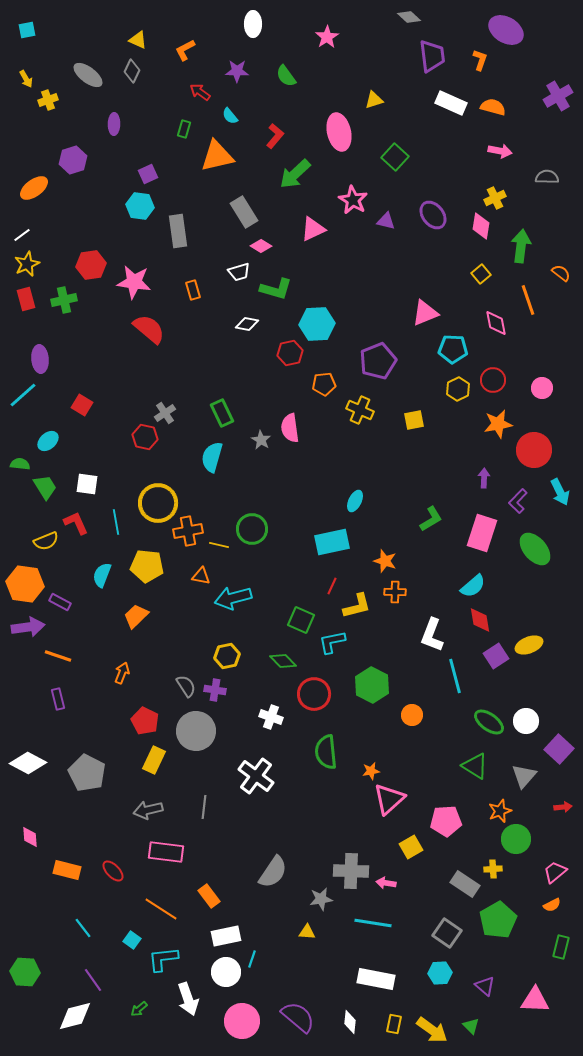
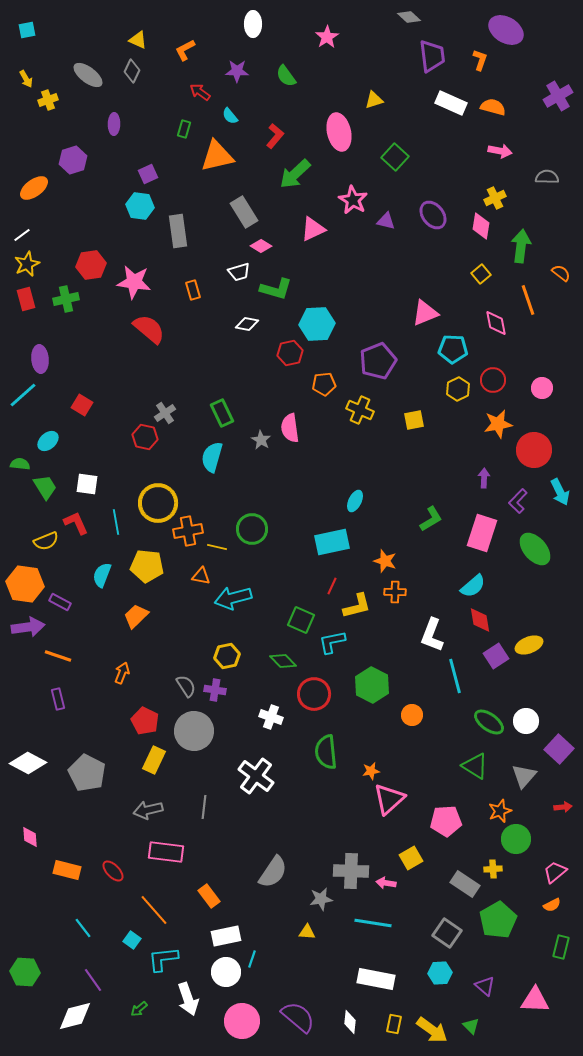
green cross at (64, 300): moved 2 px right, 1 px up
yellow line at (219, 545): moved 2 px left, 2 px down
gray circle at (196, 731): moved 2 px left
yellow square at (411, 847): moved 11 px down
orange line at (161, 909): moved 7 px left, 1 px down; rotated 16 degrees clockwise
